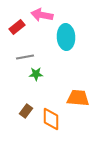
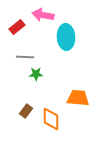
pink arrow: moved 1 px right
gray line: rotated 12 degrees clockwise
